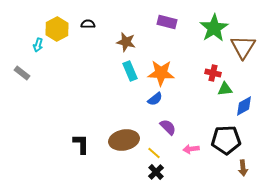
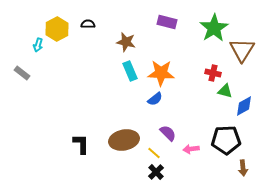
brown triangle: moved 1 px left, 3 px down
green triangle: moved 2 px down; rotated 21 degrees clockwise
purple semicircle: moved 6 px down
